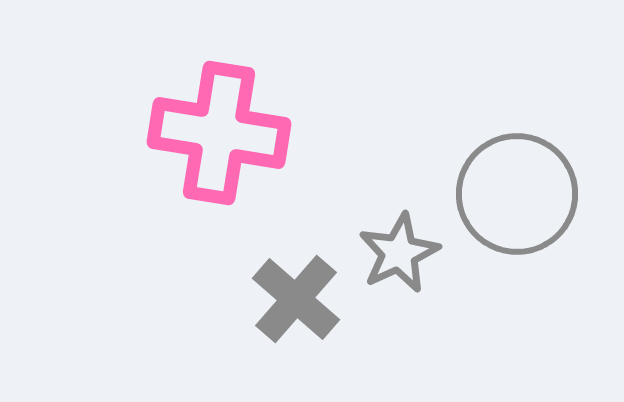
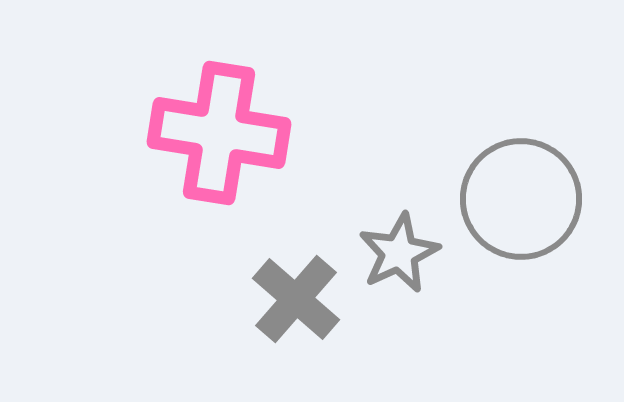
gray circle: moved 4 px right, 5 px down
